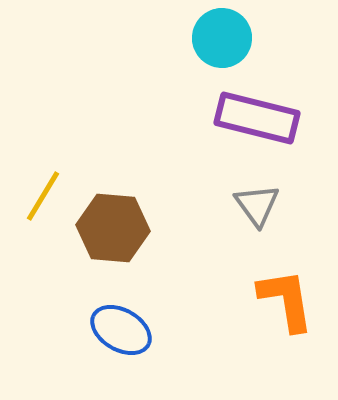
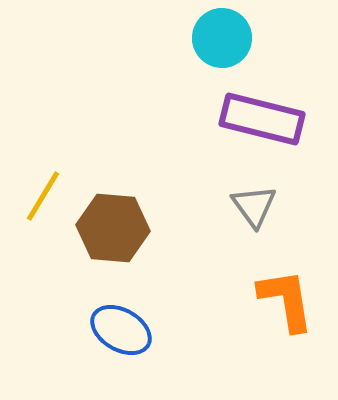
purple rectangle: moved 5 px right, 1 px down
gray triangle: moved 3 px left, 1 px down
